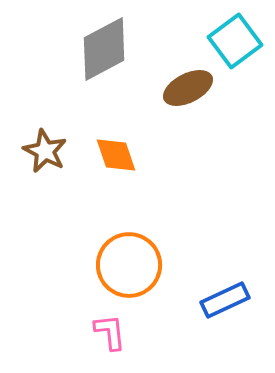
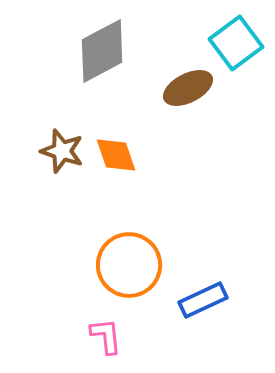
cyan square: moved 1 px right, 2 px down
gray diamond: moved 2 px left, 2 px down
brown star: moved 17 px right; rotated 9 degrees counterclockwise
blue rectangle: moved 22 px left
pink L-shape: moved 4 px left, 4 px down
